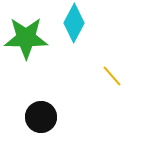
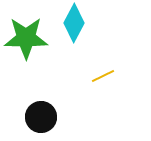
yellow line: moved 9 px left; rotated 75 degrees counterclockwise
